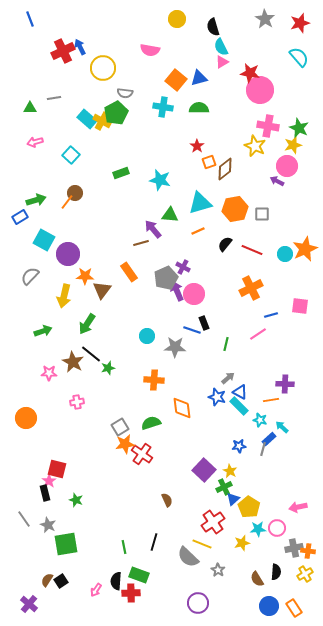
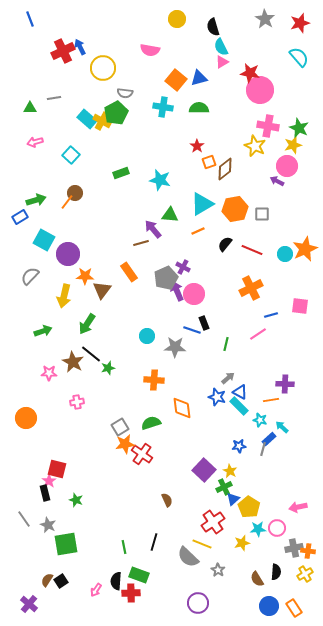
cyan triangle at (200, 203): moved 2 px right, 1 px down; rotated 15 degrees counterclockwise
